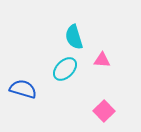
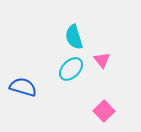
pink triangle: rotated 48 degrees clockwise
cyan ellipse: moved 6 px right
blue semicircle: moved 2 px up
